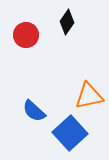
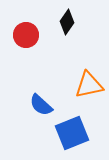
orange triangle: moved 11 px up
blue semicircle: moved 7 px right, 6 px up
blue square: moved 2 px right; rotated 20 degrees clockwise
